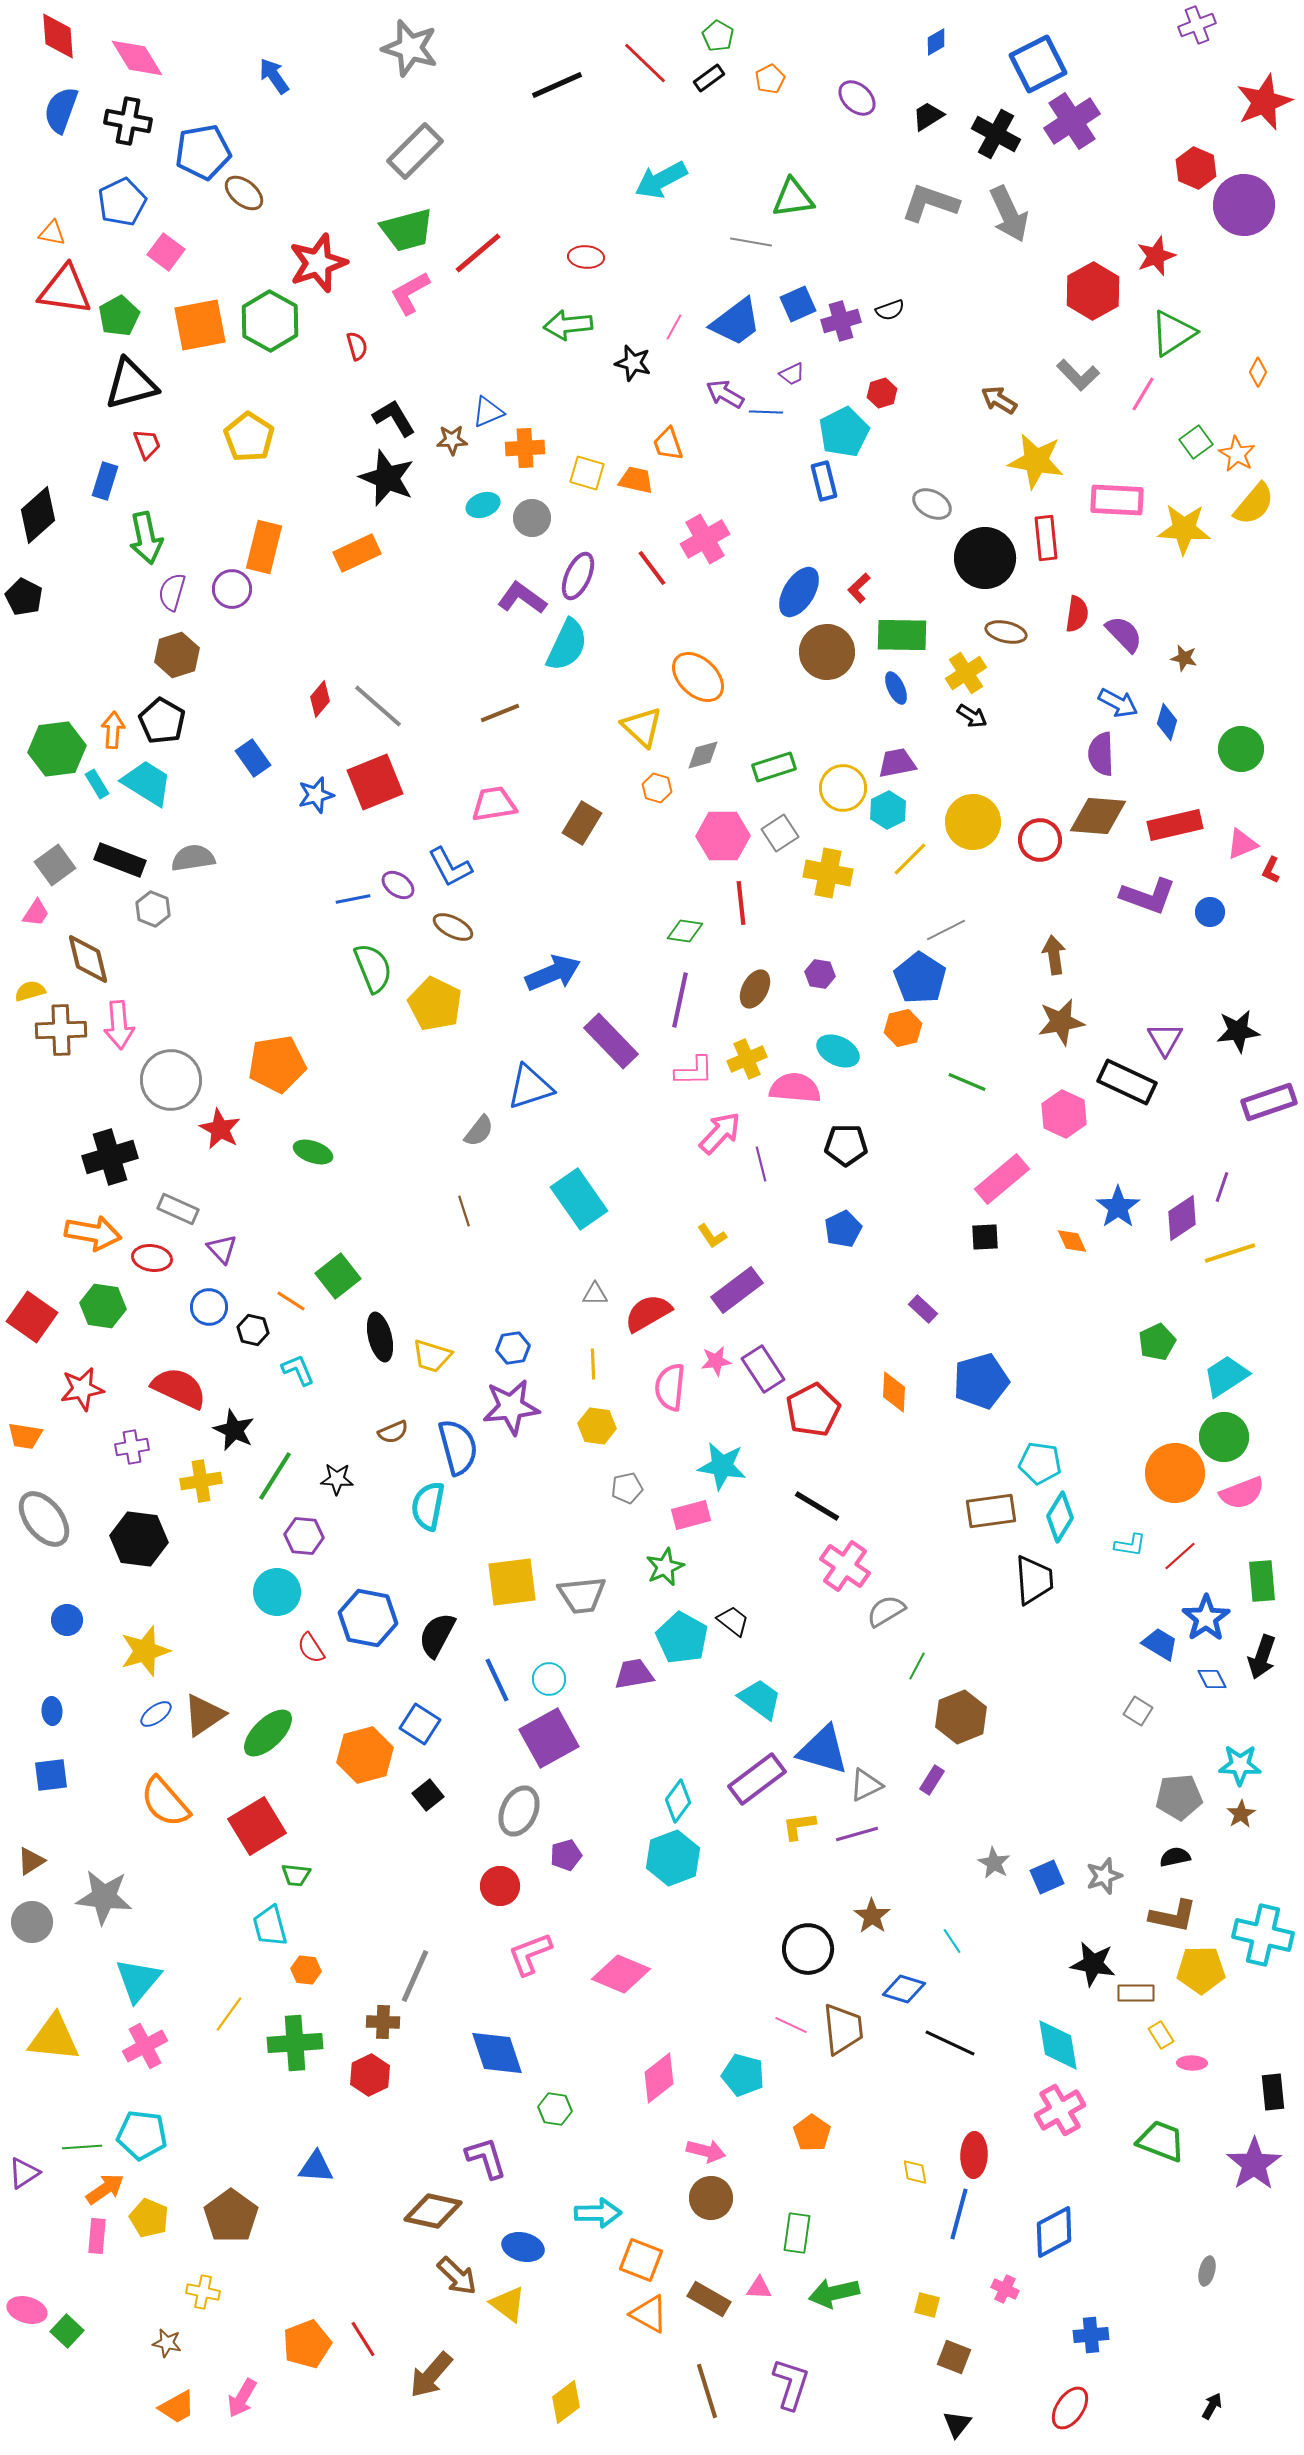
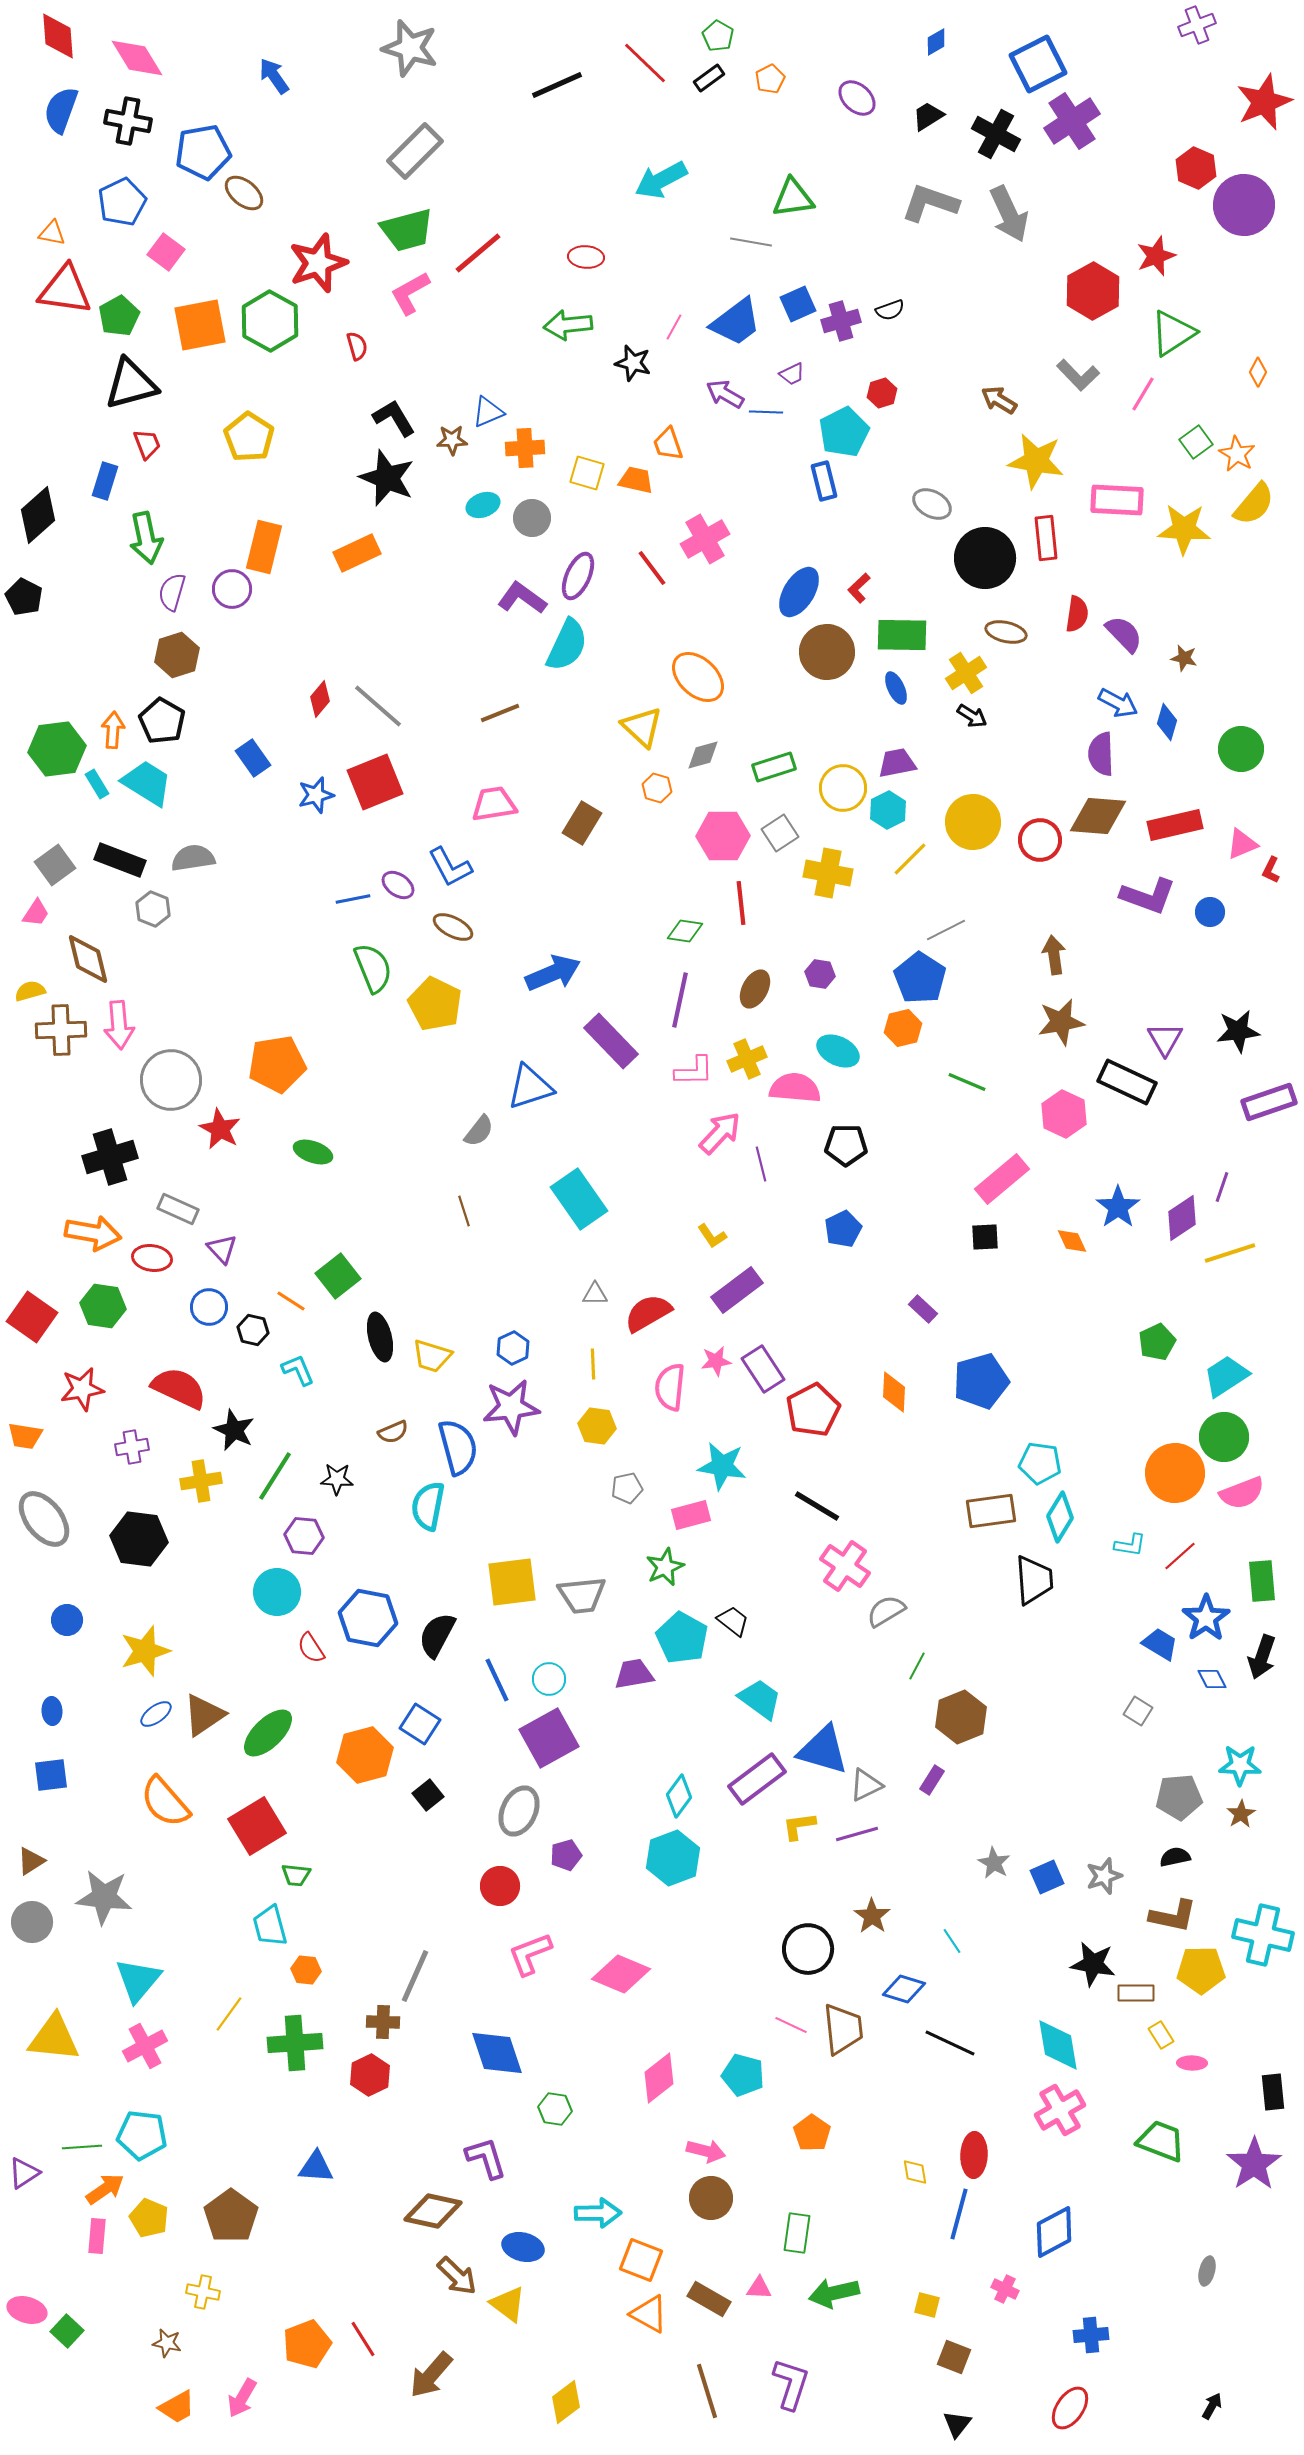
blue hexagon at (513, 1348): rotated 16 degrees counterclockwise
cyan diamond at (678, 1801): moved 1 px right, 5 px up
